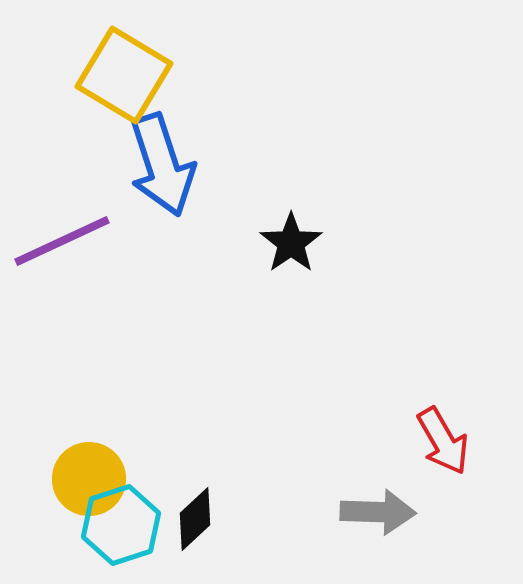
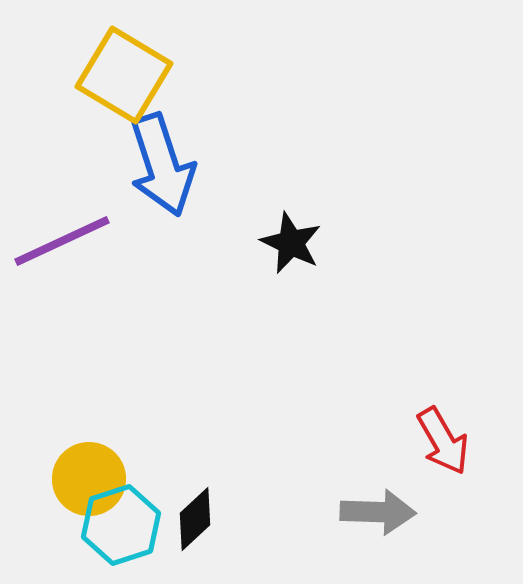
black star: rotated 12 degrees counterclockwise
